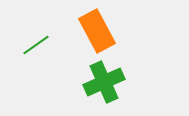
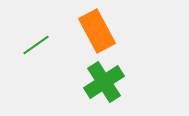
green cross: rotated 9 degrees counterclockwise
